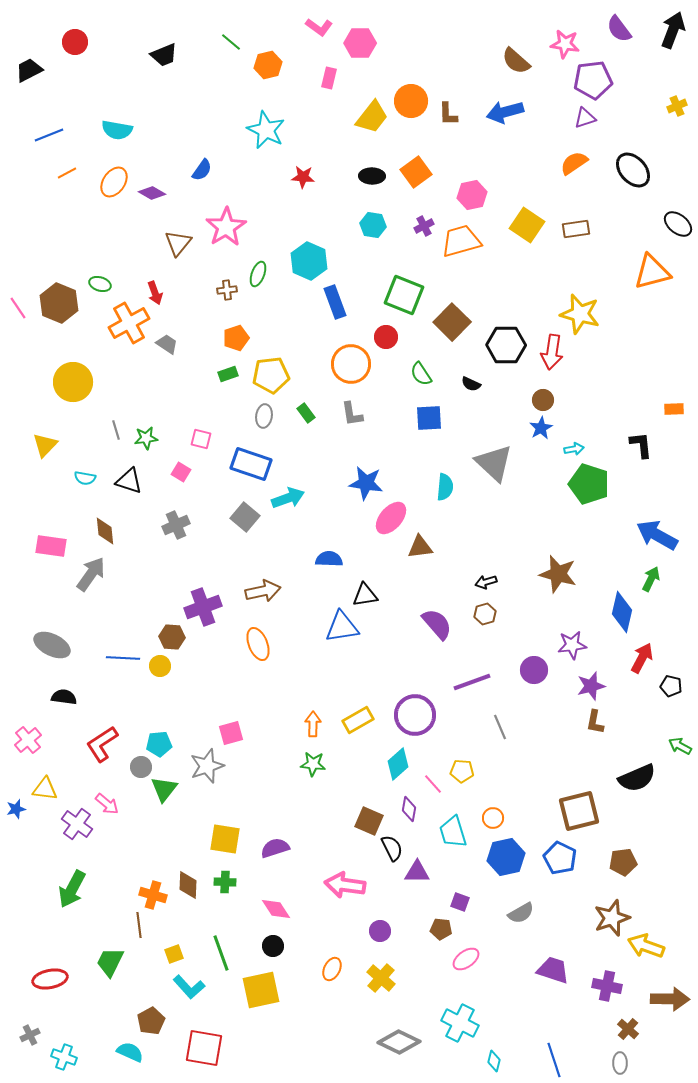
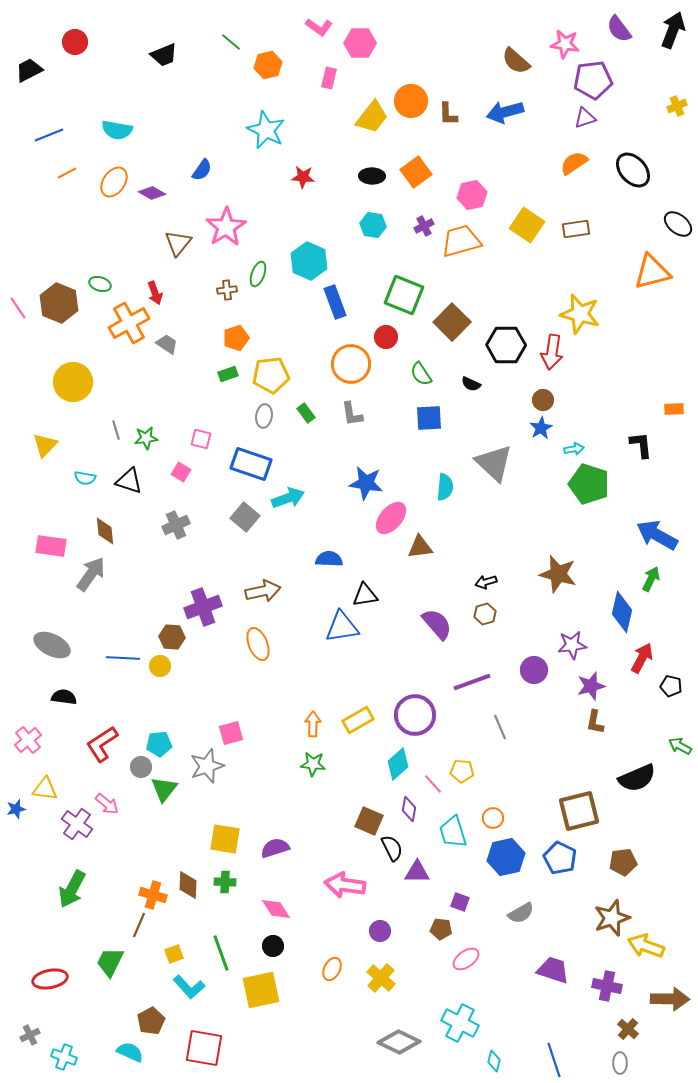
brown line at (139, 925): rotated 30 degrees clockwise
